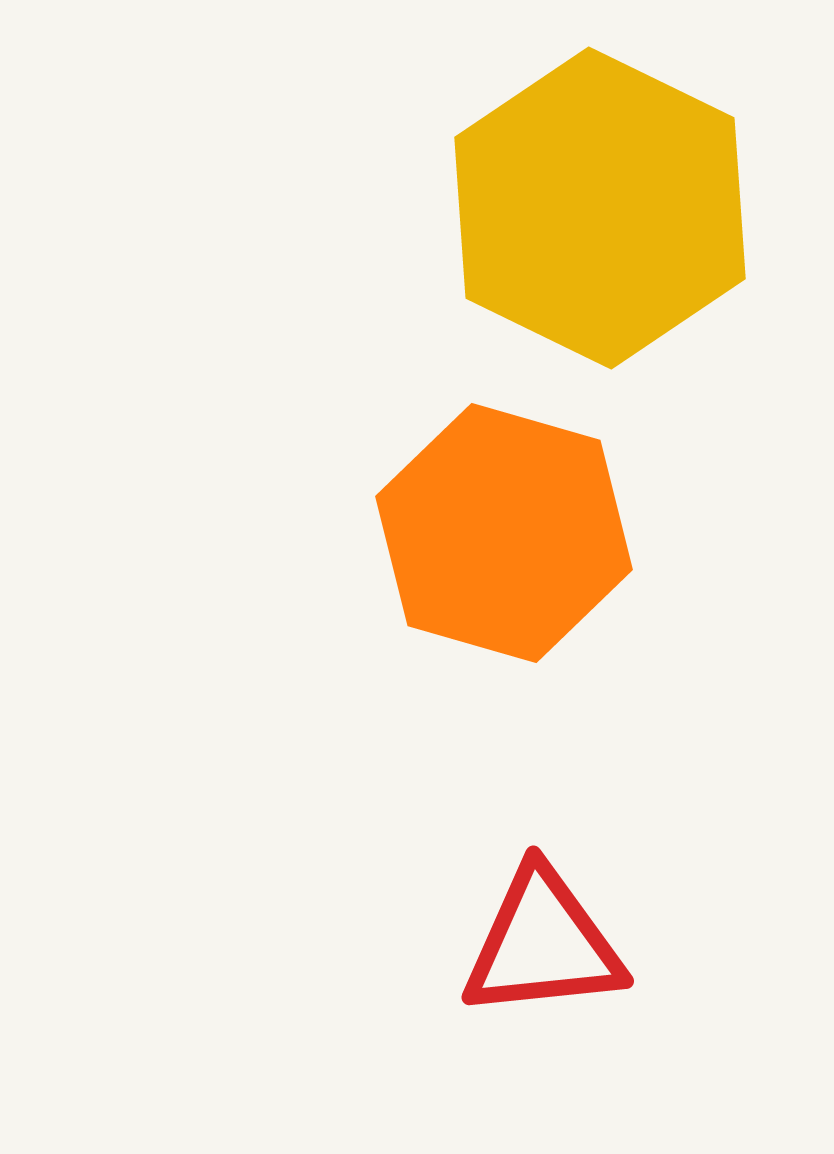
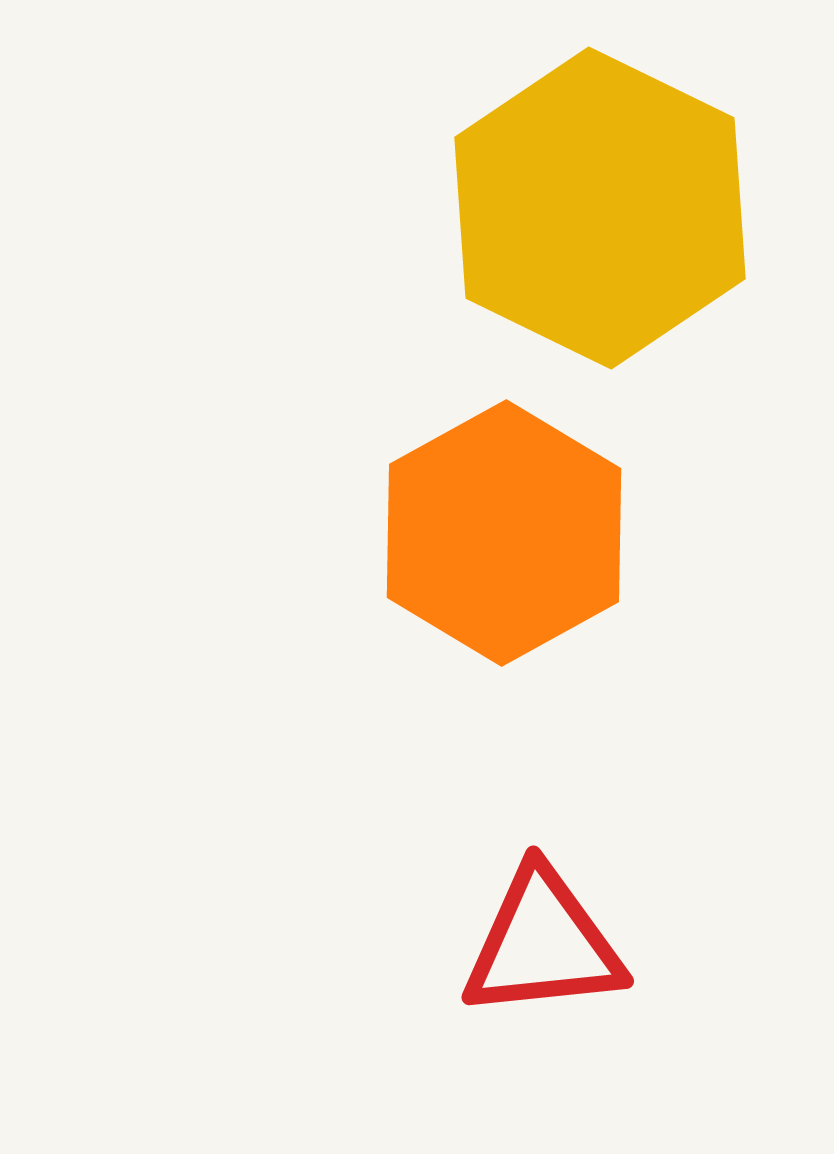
orange hexagon: rotated 15 degrees clockwise
